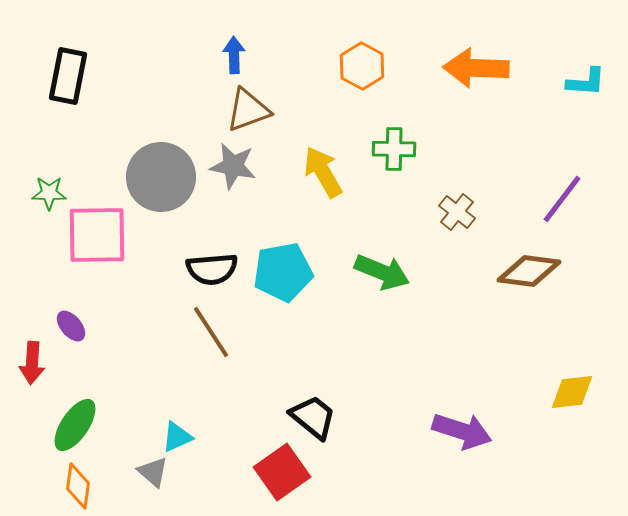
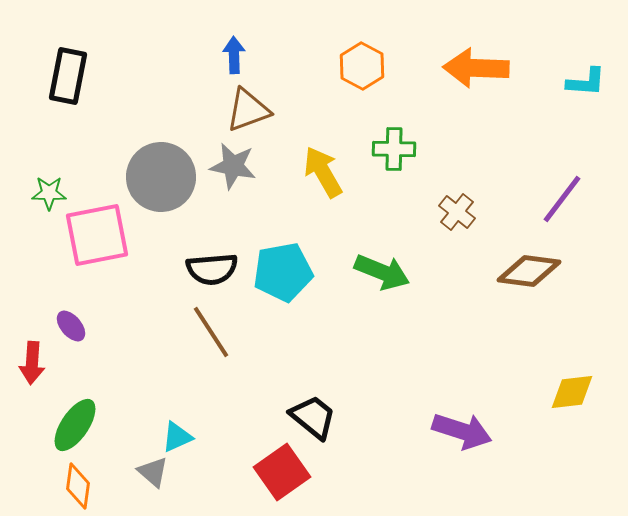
pink square: rotated 10 degrees counterclockwise
